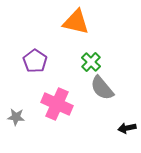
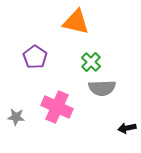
purple pentagon: moved 4 px up
gray semicircle: rotated 52 degrees counterclockwise
pink cross: moved 3 px down
